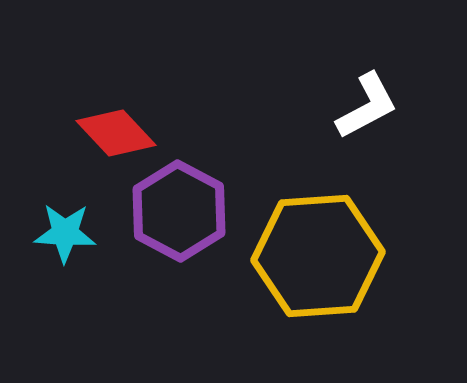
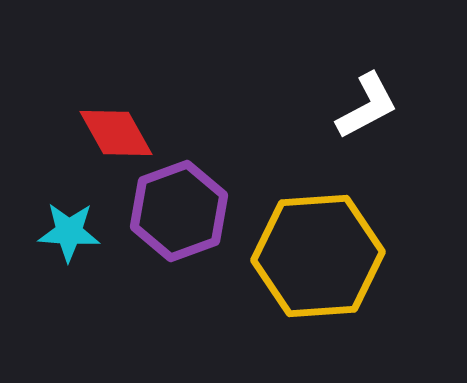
red diamond: rotated 14 degrees clockwise
purple hexagon: rotated 12 degrees clockwise
cyan star: moved 4 px right, 1 px up
